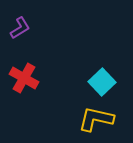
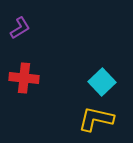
red cross: rotated 24 degrees counterclockwise
